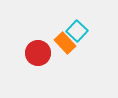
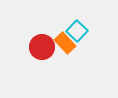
red circle: moved 4 px right, 6 px up
